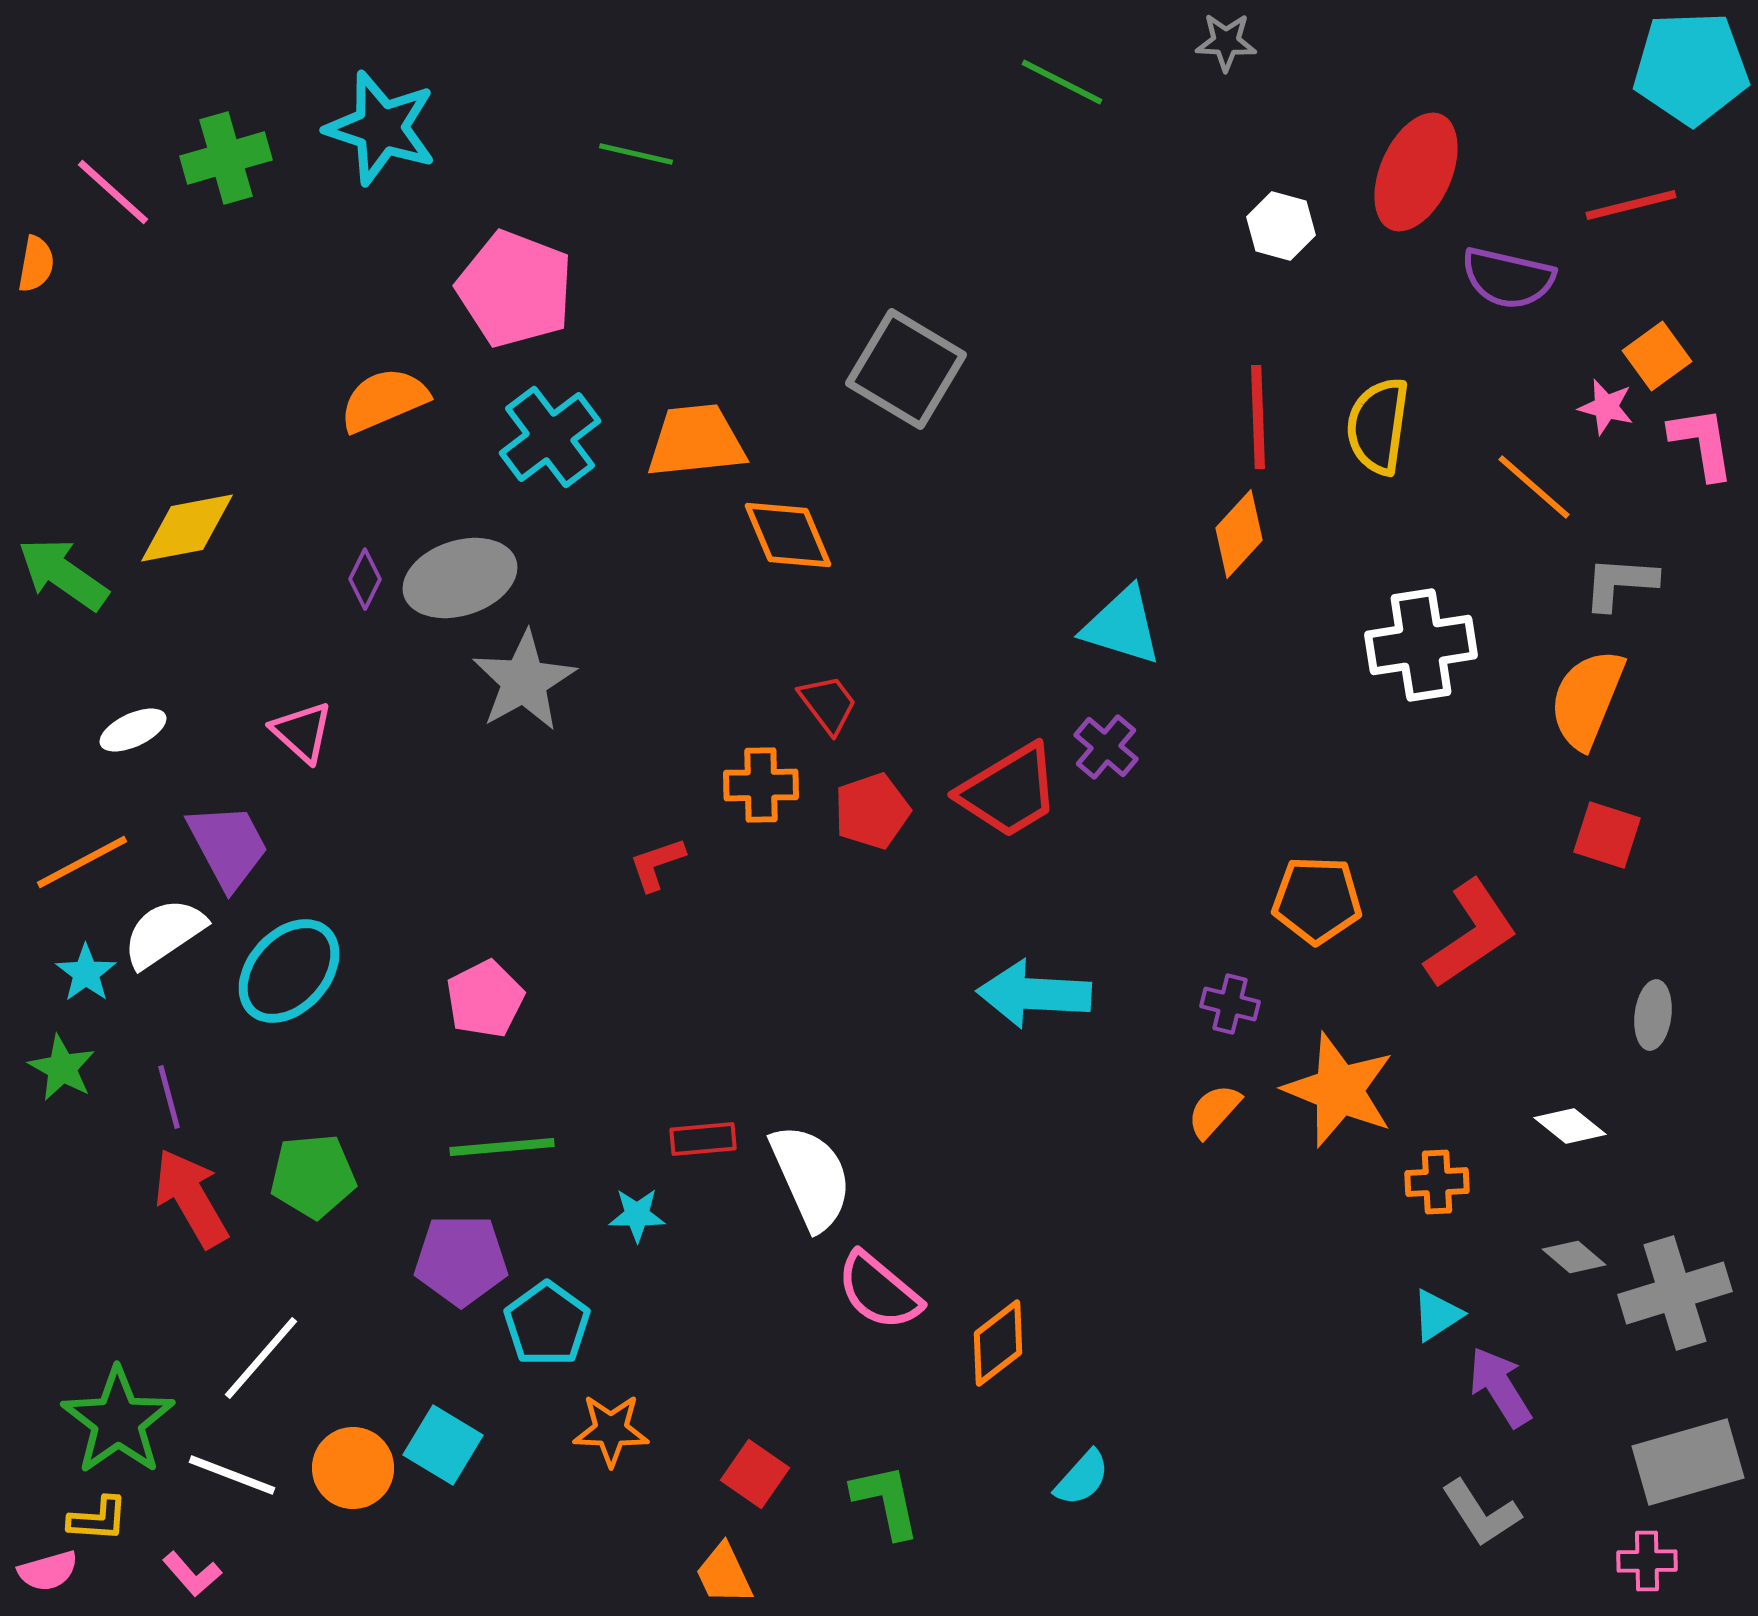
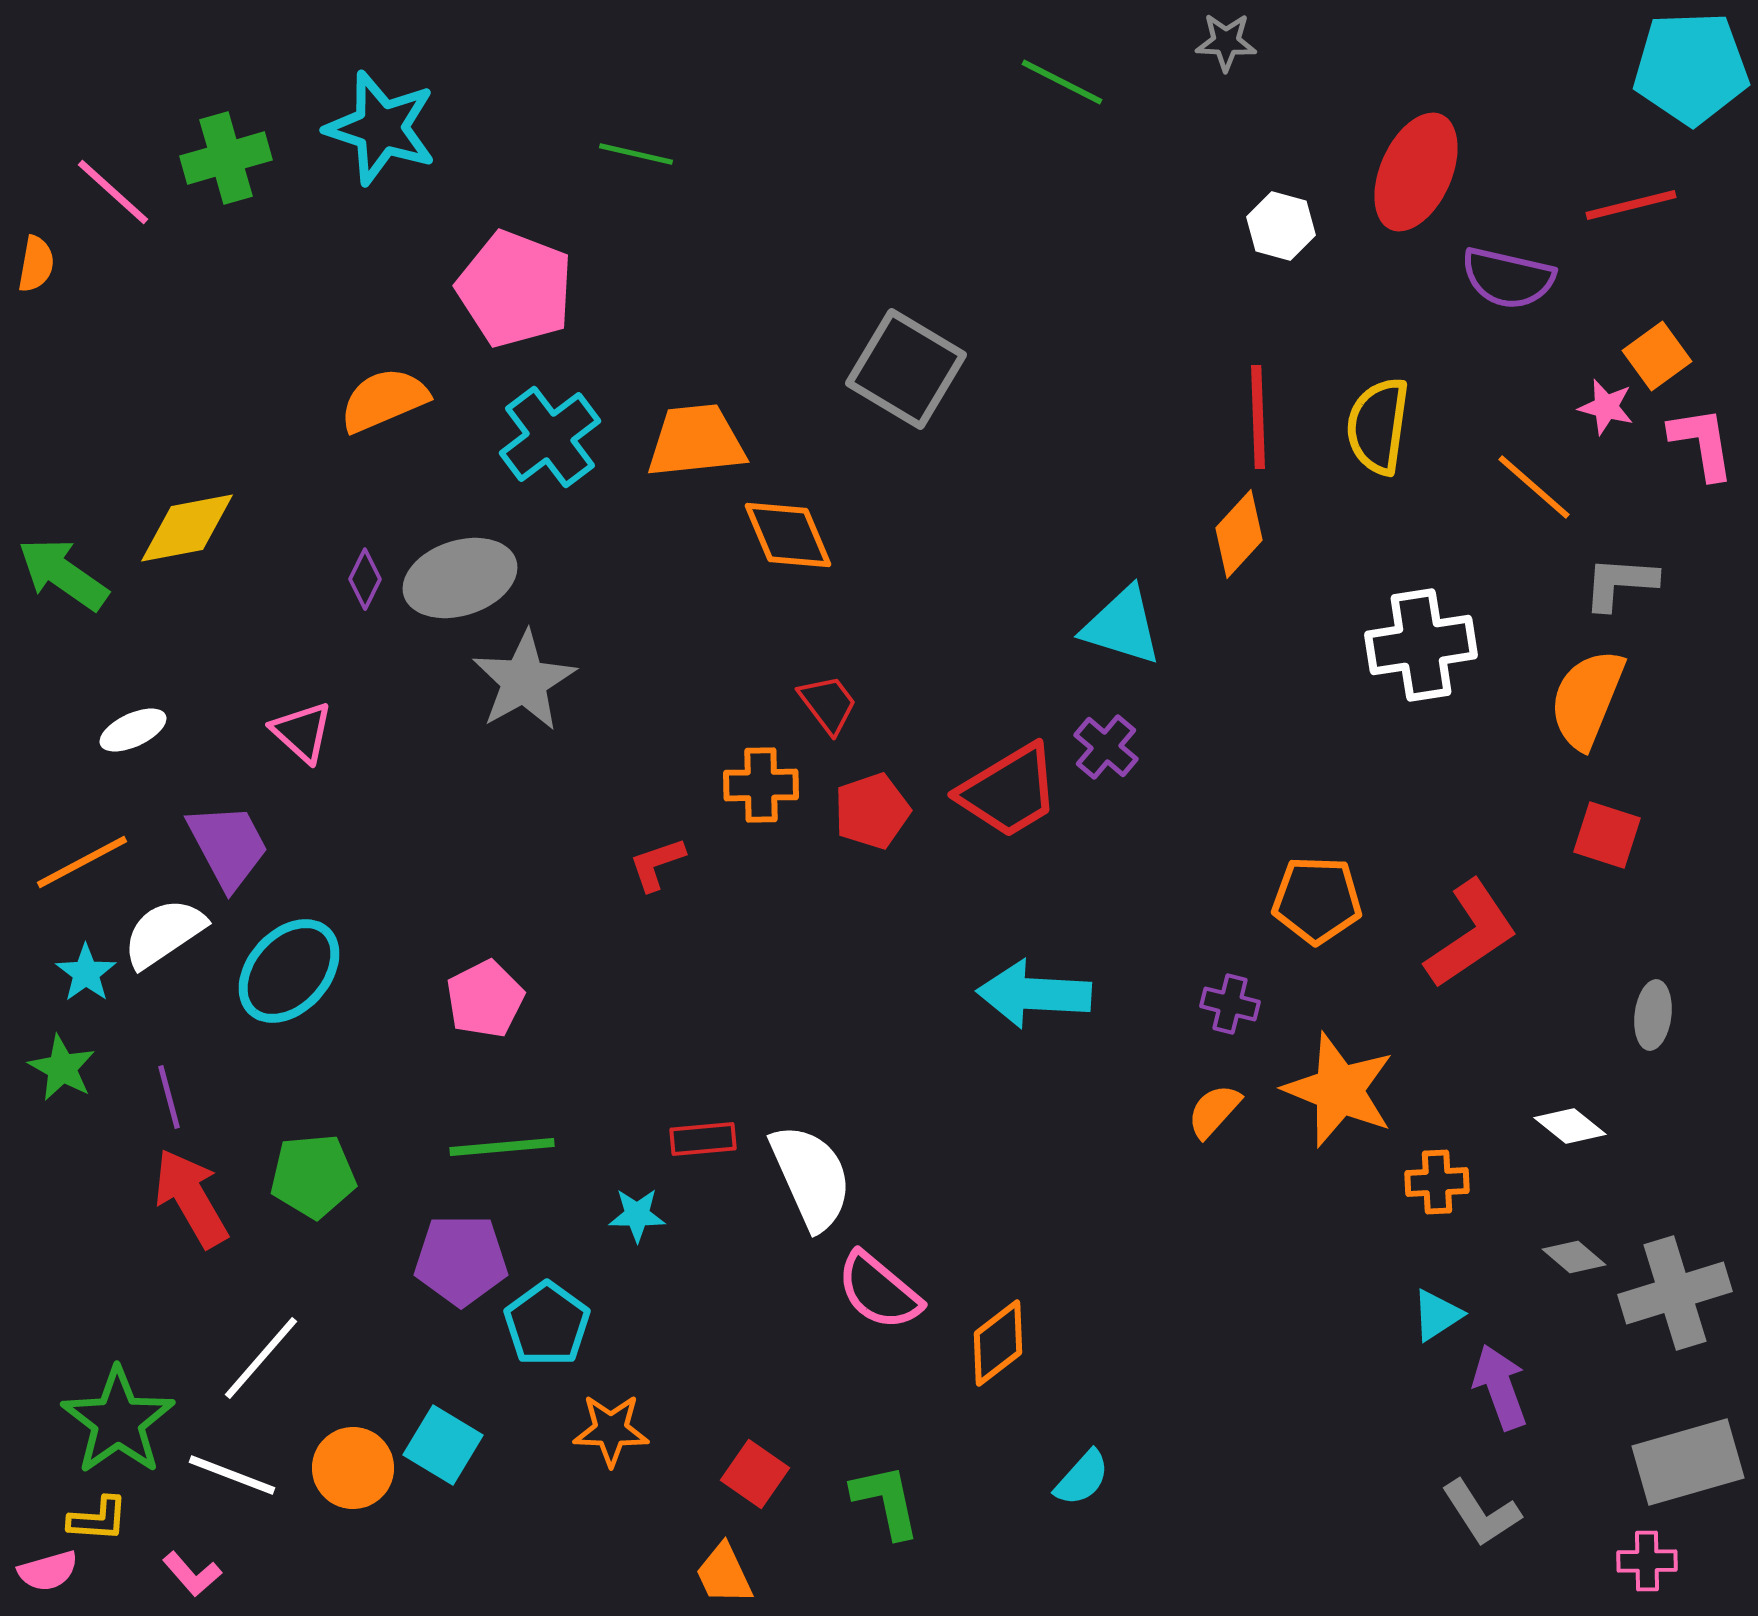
purple arrow at (1500, 1387): rotated 12 degrees clockwise
